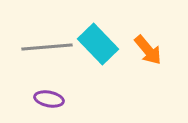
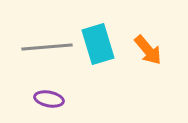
cyan rectangle: rotated 27 degrees clockwise
